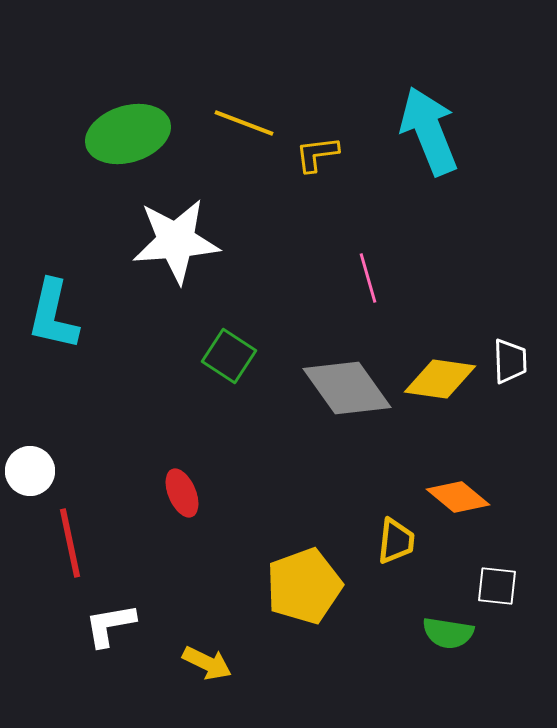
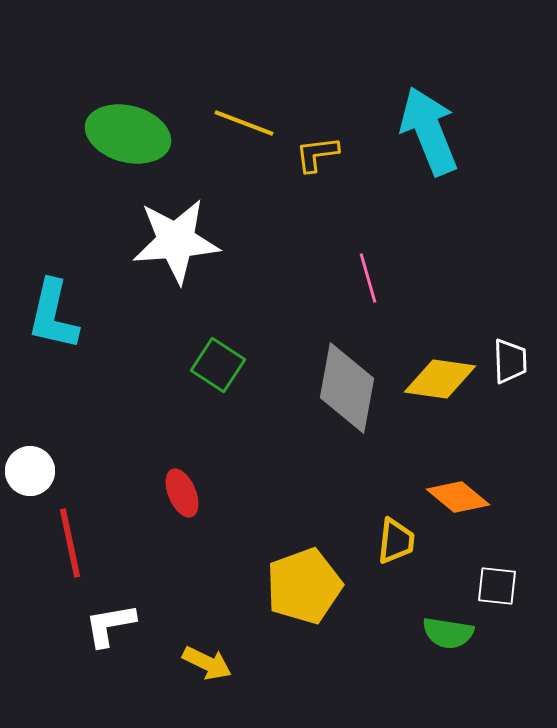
green ellipse: rotated 32 degrees clockwise
green square: moved 11 px left, 9 px down
gray diamond: rotated 46 degrees clockwise
